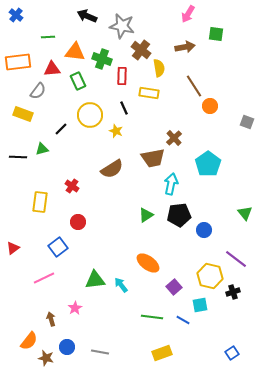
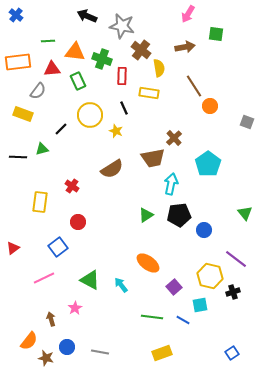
green line at (48, 37): moved 4 px down
green triangle at (95, 280): moved 5 px left; rotated 35 degrees clockwise
